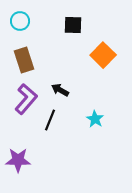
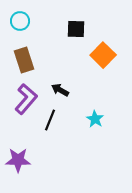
black square: moved 3 px right, 4 px down
